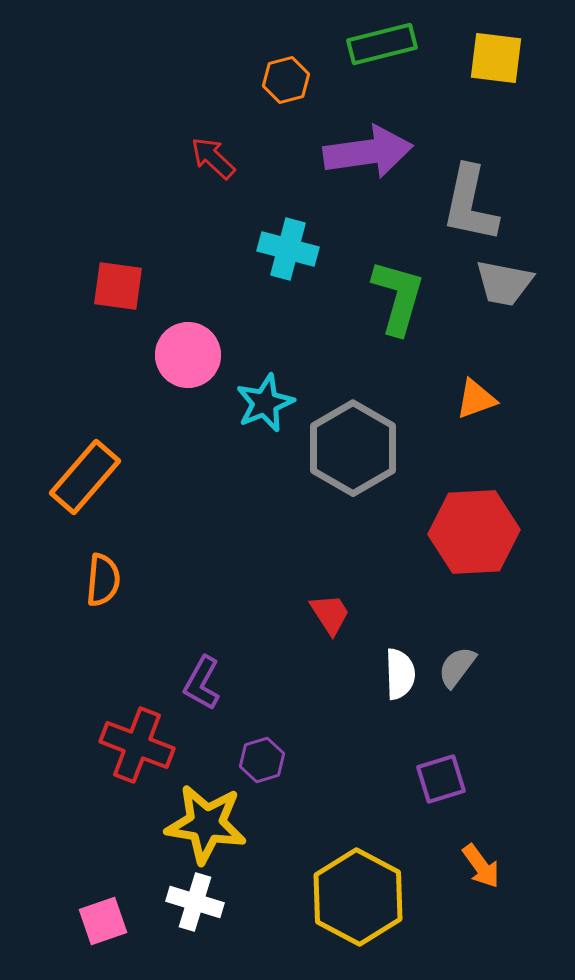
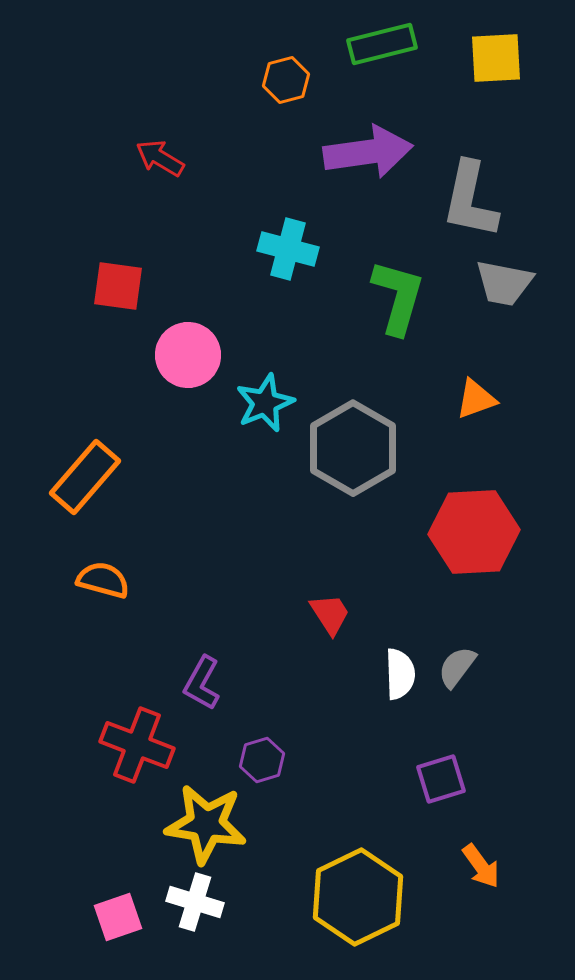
yellow square: rotated 10 degrees counterclockwise
red arrow: moved 53 px left; rotated 12 degrees counterclockwise
gray L-shape: moved 4 px up
orange semicircle: rotated 80 degrees counterclockwise
yellow hexagon: rotated 6 degrees clockwise
pink square: moved 15 px right, 4 px up
